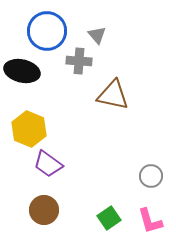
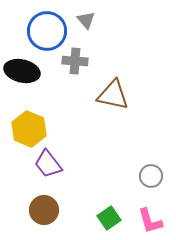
gray triangle: moved 11 px left, 15 px up
gray cross: moved 4 px left
purple trapezoid: rotated 16 degrees clockwise
